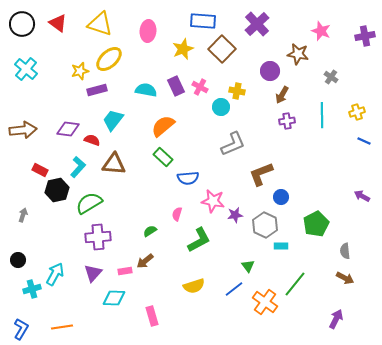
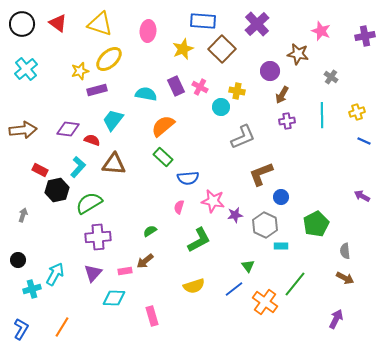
cyan cross at (26, 69): rotated 10 degrees clockwise
cyan semicircle at (146, 90): moved 4 px down
gray L-shape at (233, 144): moved 10 px right, 7 px up
pink semicircle at (177, 214): moved 2 px right, 7 px up
orange line at (62, 327): rotated 50 degrees counterclockwise
